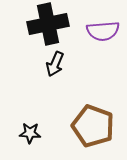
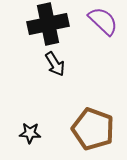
purple semicircle: moved 10 px up; rotated 132 degrees counterclockwise
black arrow: rotated 55 degrees counterclockwise
brown pentagon: moved 3 px down
